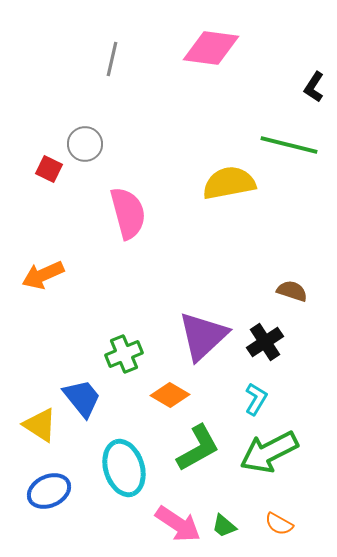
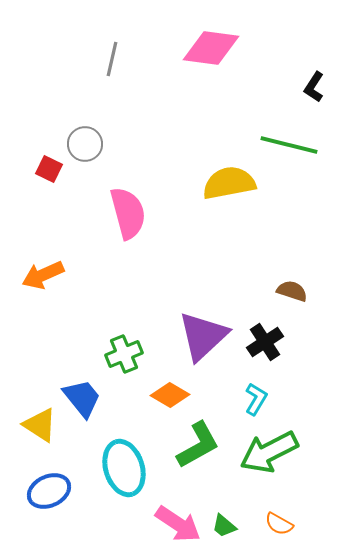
green L-shape: moved 3 px up
